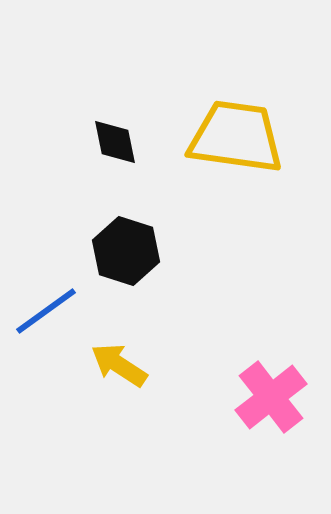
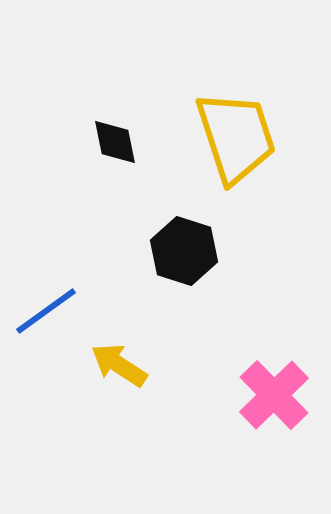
yellow trapezoid: rotated 64 degrees clockwise
black hexagon: moved 58 px right
pink cross: moved 3 px right, 2 px up; rotated 6 degrees counterclockwise
